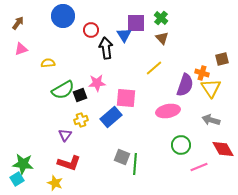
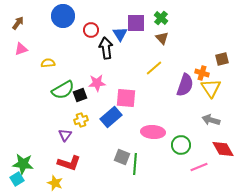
blue triangle: moved 4 px left, 1 px up
pink ellipse: moved 15 px left, 21 px down; rotated 15 degrees clockwise
